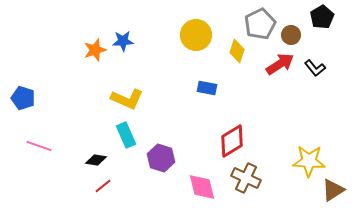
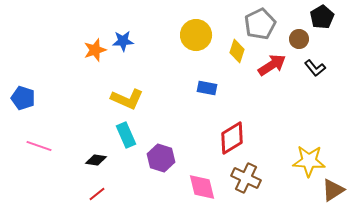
brown circle: moved 8 px right, 4 px down
red arrow: moved 8 px left, 1 px down
red diamond: moved 3 px up
red line: moved 6 px left, 8 px down
